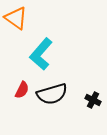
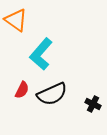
orange triangle: moved 2 px down
black semicircle: rotated 8 degrees counterclockwise
black cross: moved 4 px down
